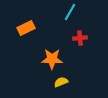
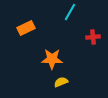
red cross: moved 13 px right, 1 px up
